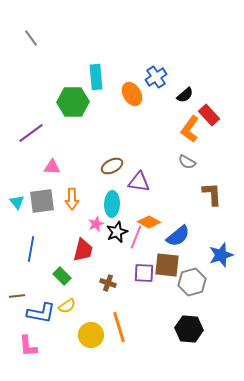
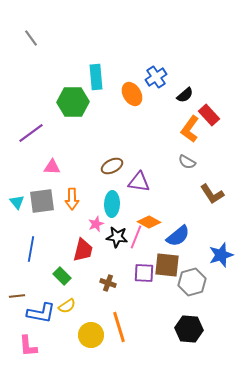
brown L-shape: rotated 150 degrees clockwise
black star: moved 5 px down; rotated 30 degrees clockwise
